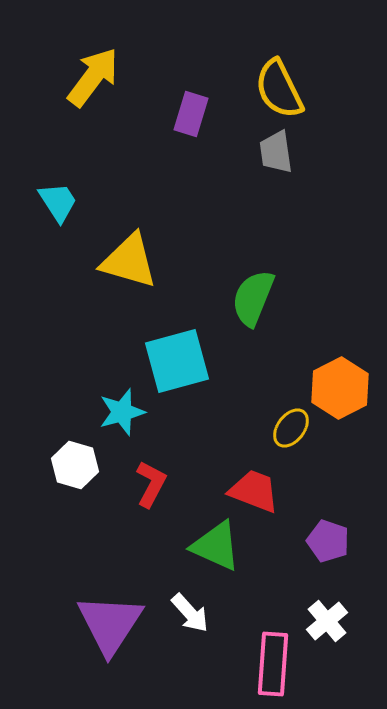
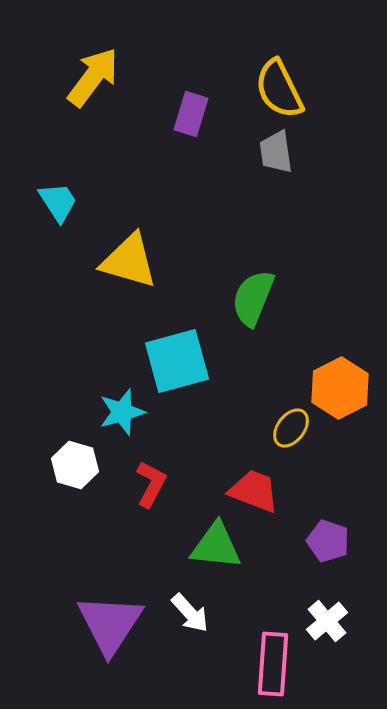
green triangle: rotated 18 degrees counterclockwise
